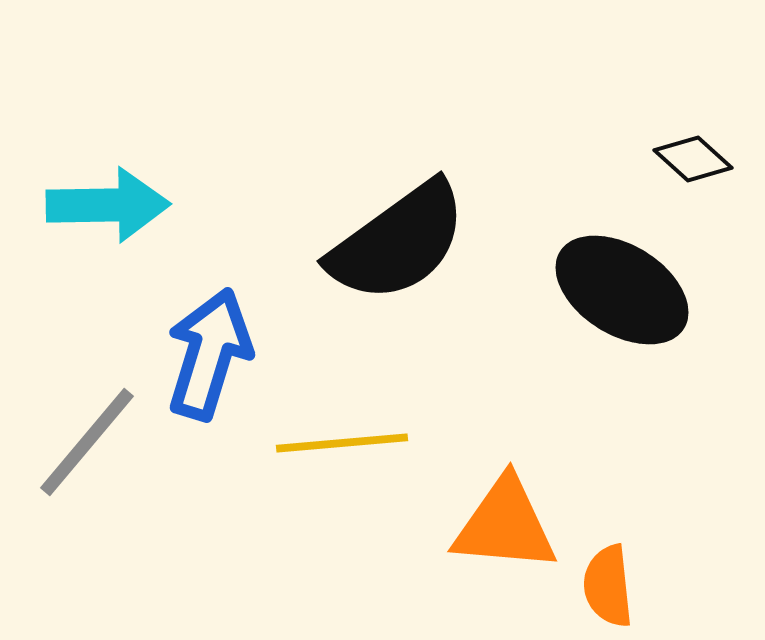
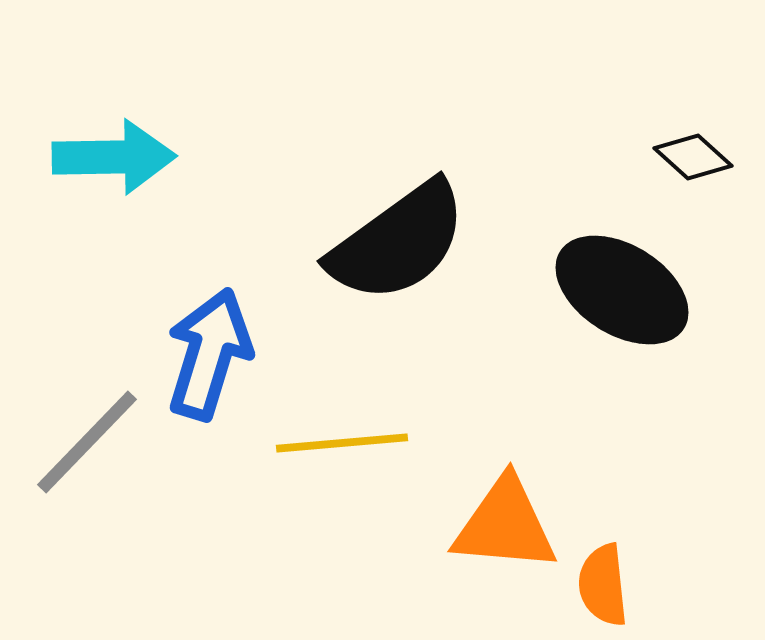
black diamond: moved 2 px up
cyan arrow: moved 6 px right, 48 px up
gray line: rotated 4 degrees clockwise
orange semicircle: moved 5 px left, 1 px up
